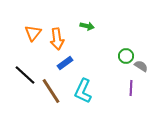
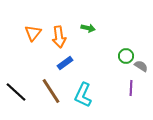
green arrow: moved 1 px right, 2 px down
orange arrow: moved 2 px right, 2 px up
black line: moved 9 px left, 17 px down
cyan L-shape: moved 4 px down
